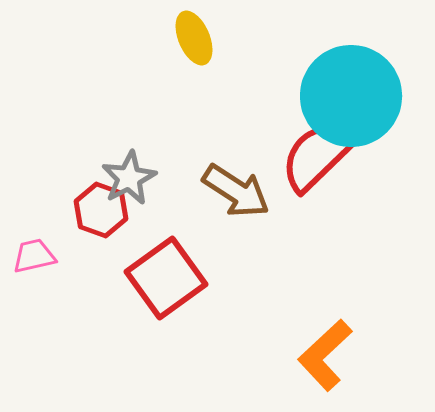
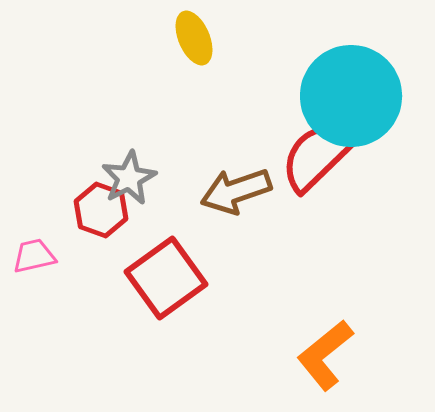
brown arrow: rotated 128 degrees clockwise
orange L-shape: rotated 4 degrees clockwise
